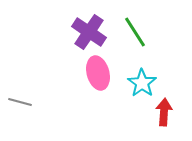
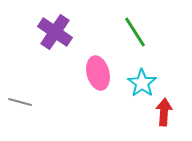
purple cross: moved 34 px left
